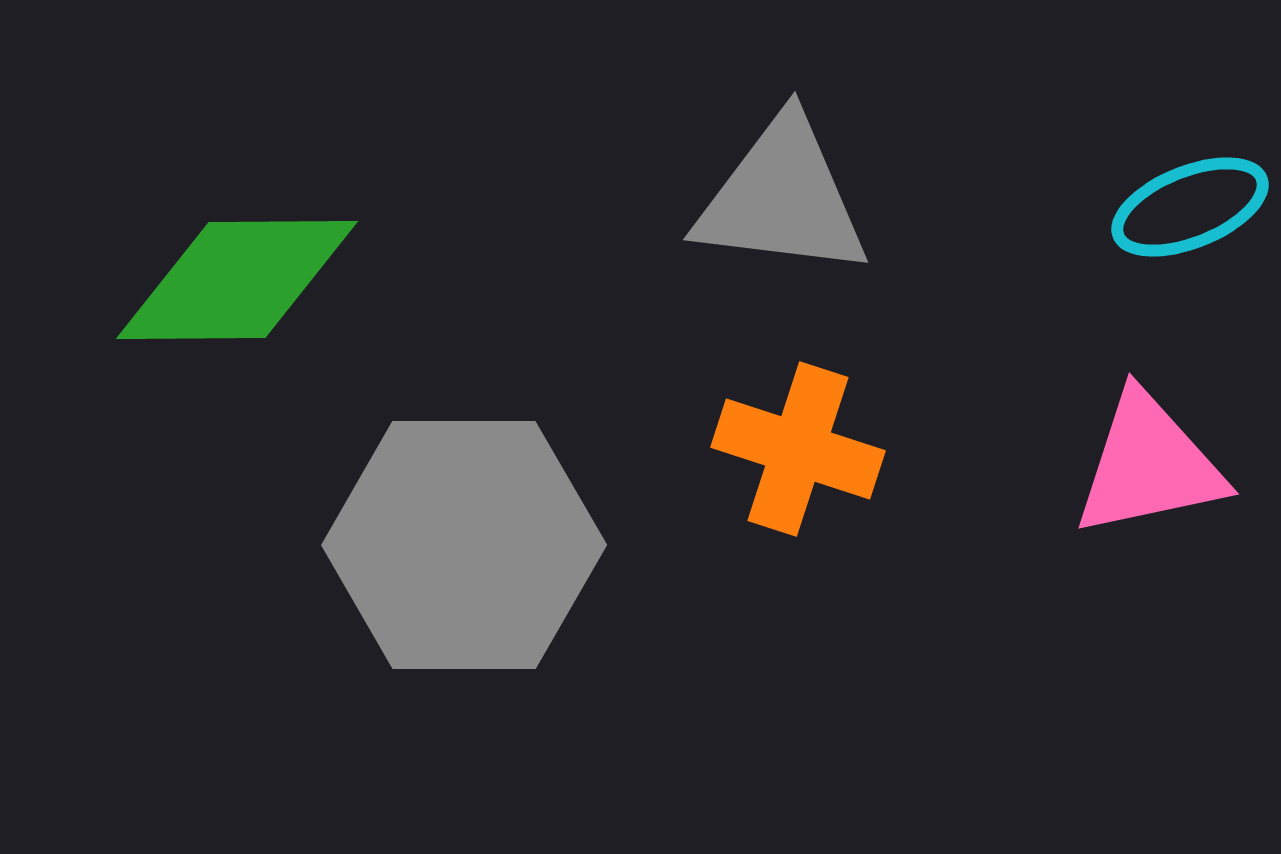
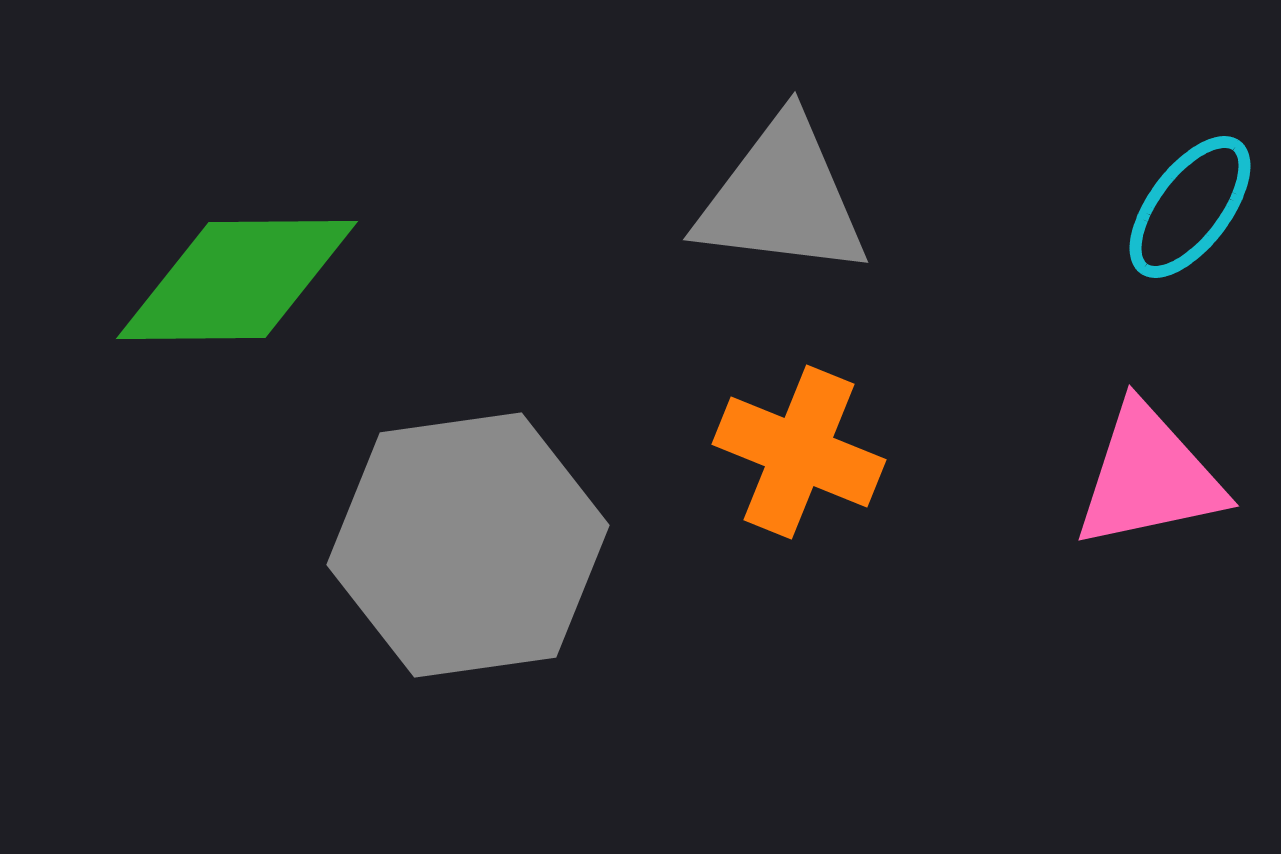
cyan ellipse: rotated 31 degrees counterclockwise
orange cross: moved 1 px right, 3 px down; rotated 4 degrees clockwise
pink triangle: moved 12 px down
gray hexagon: moved 4 px right; rotated 8 degrees counterclockwise
